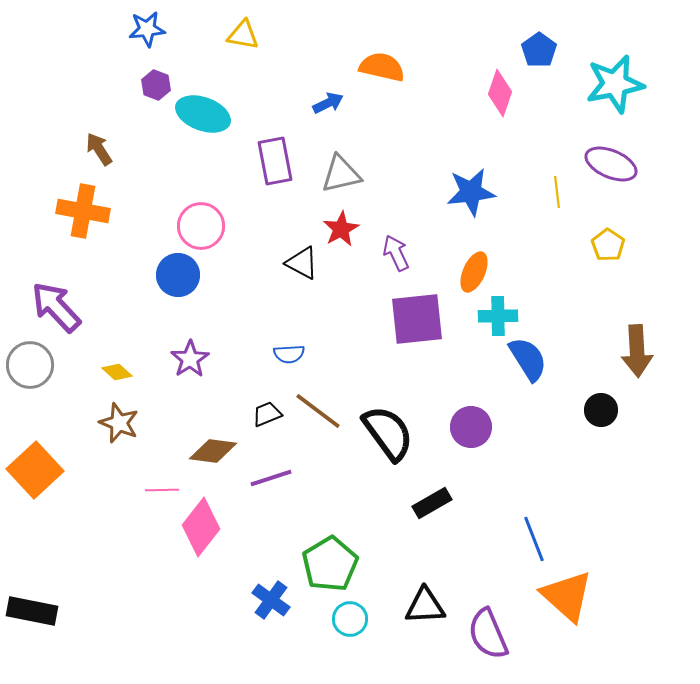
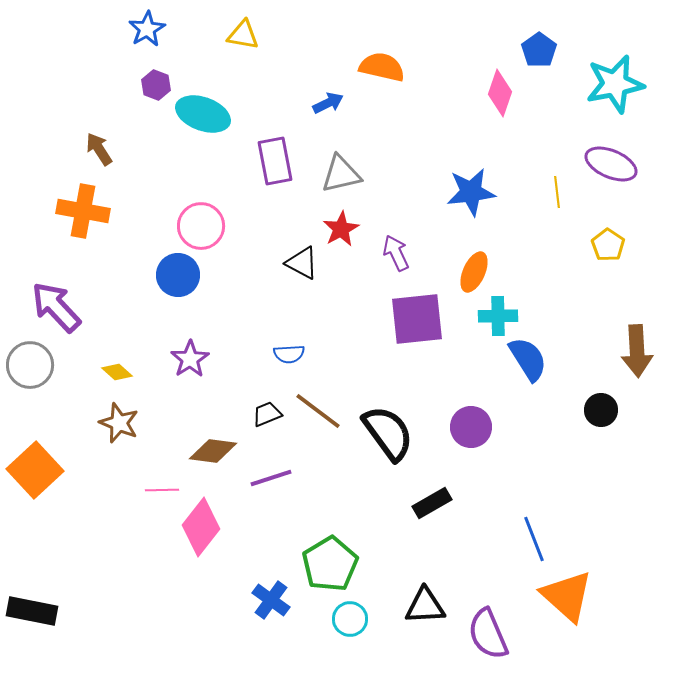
blue star at (147, 29): rotated 24 degrees counterclockwise
